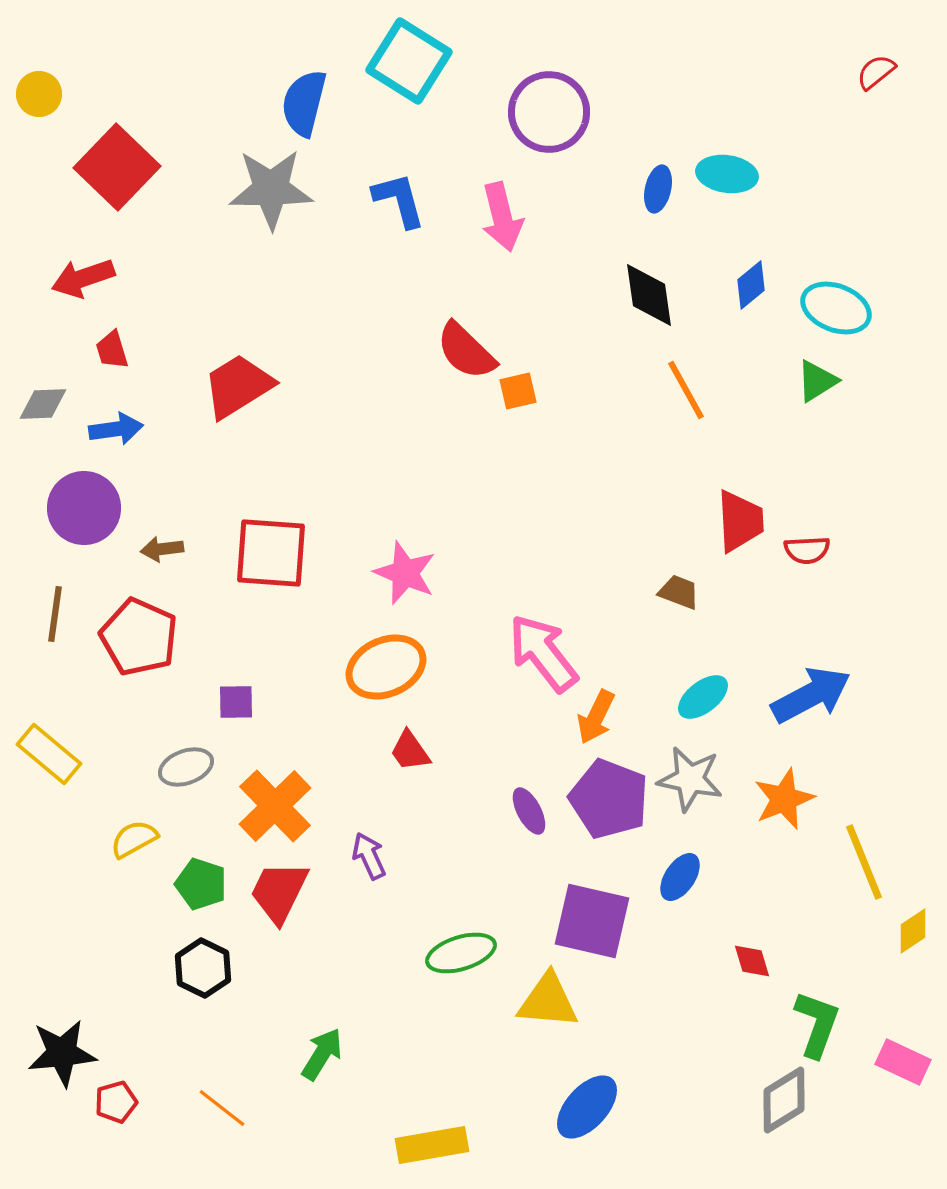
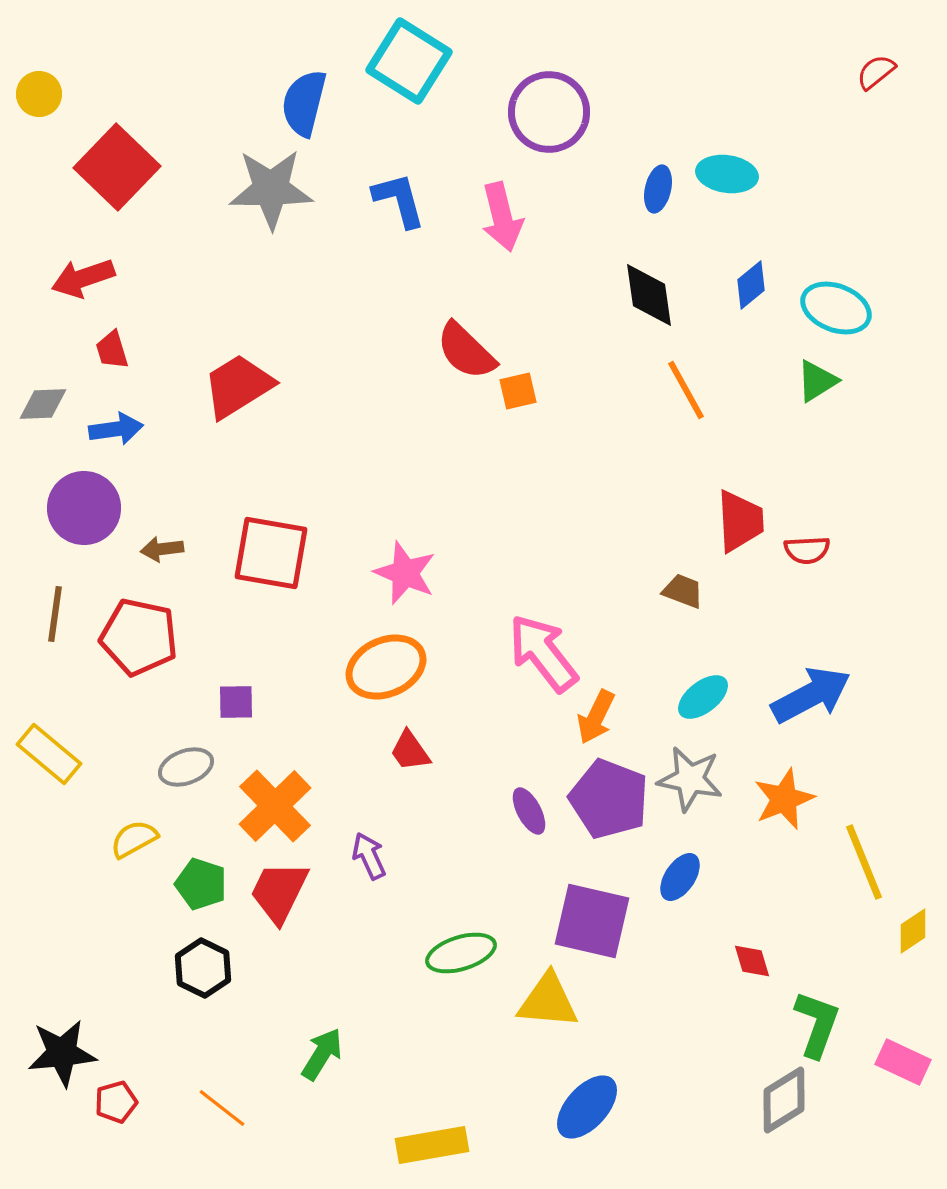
red square at (271, 553): rotated 6 degrees clockwise
brown trapezoid at (679, 592): moved 4 px right, 1 px up
red pentagon at (139, 637): rotated 12 degrees counterclockwise
